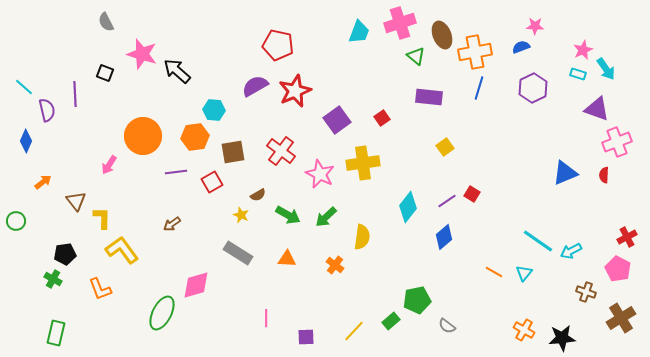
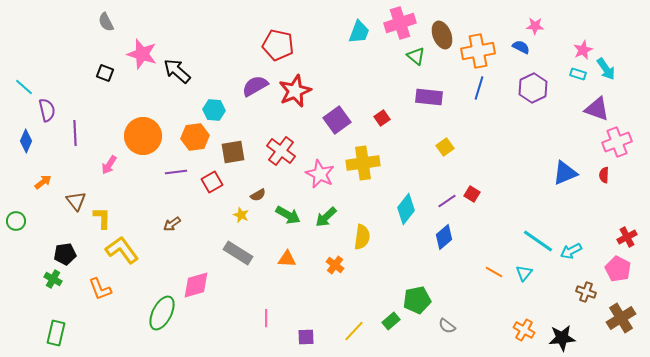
blue semicircle at (521, 47): rotated 48 degrees clockwise
orange cross at (475, 52): moved 3 px right, 1 px up
purple line at (75, 94): moved 39 px down
cyan diamond at (408, 207): moved 2 px left, 2 px down
